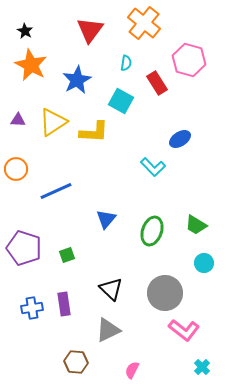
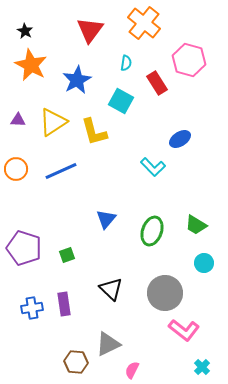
yellow L-shape: rotated 72 degrees clockwise
blue line: moved 5 px right, 20 px up
gray triangle: moved 14 px down
